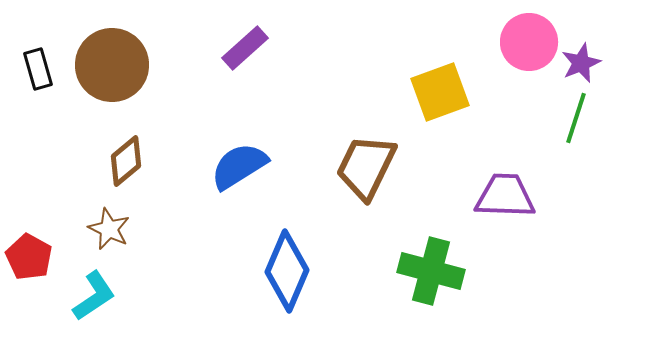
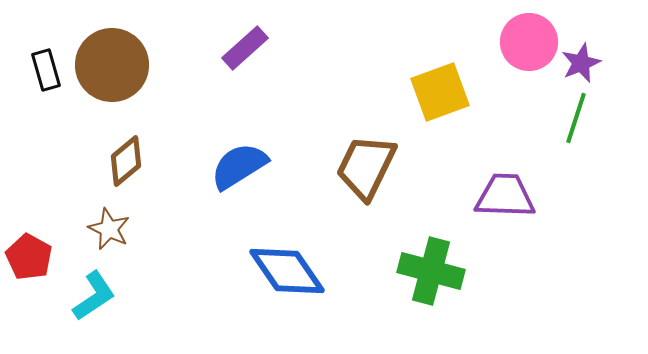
black rectangle: moved 8 px right, 1 px down
blue diamond: rotated 58 degrees counterclockwise
